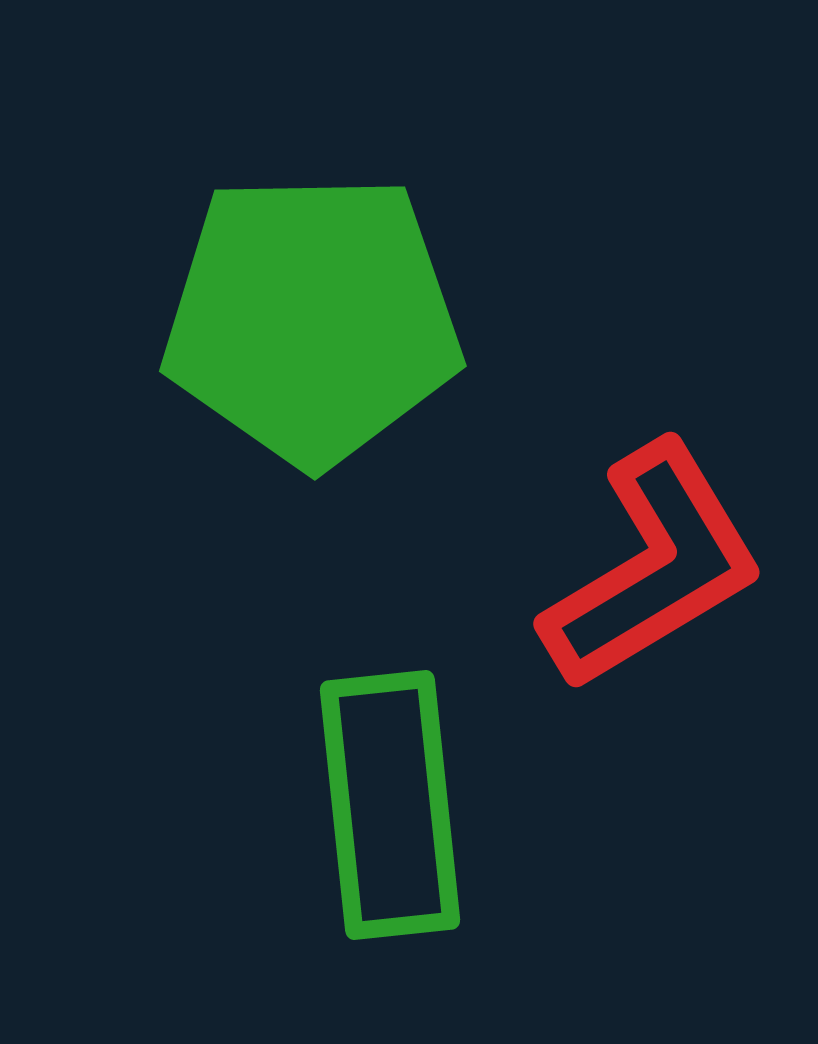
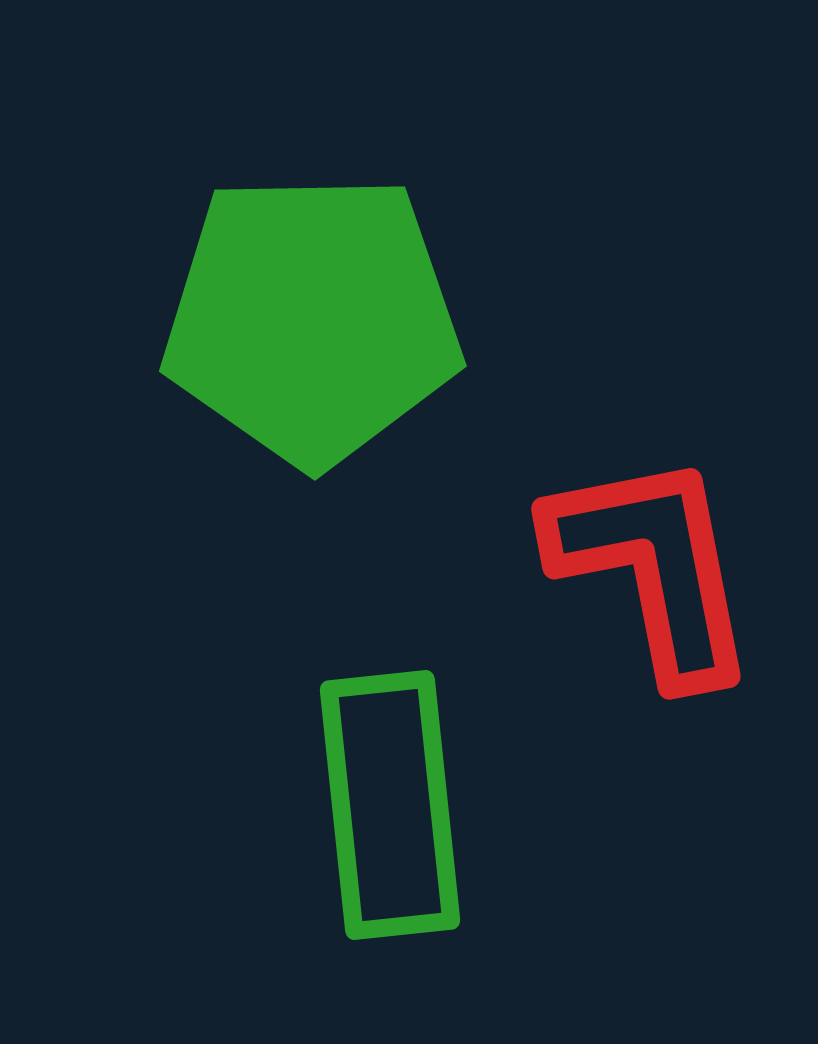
red L-shape: rotated 70 degrees counterclockwise
